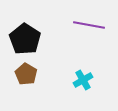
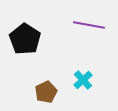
brown pentagon: moved 20 px right, 18 px down; rotated 15 degrees clockwise
cyan cross: rotated 12 degrees counterclockwise
